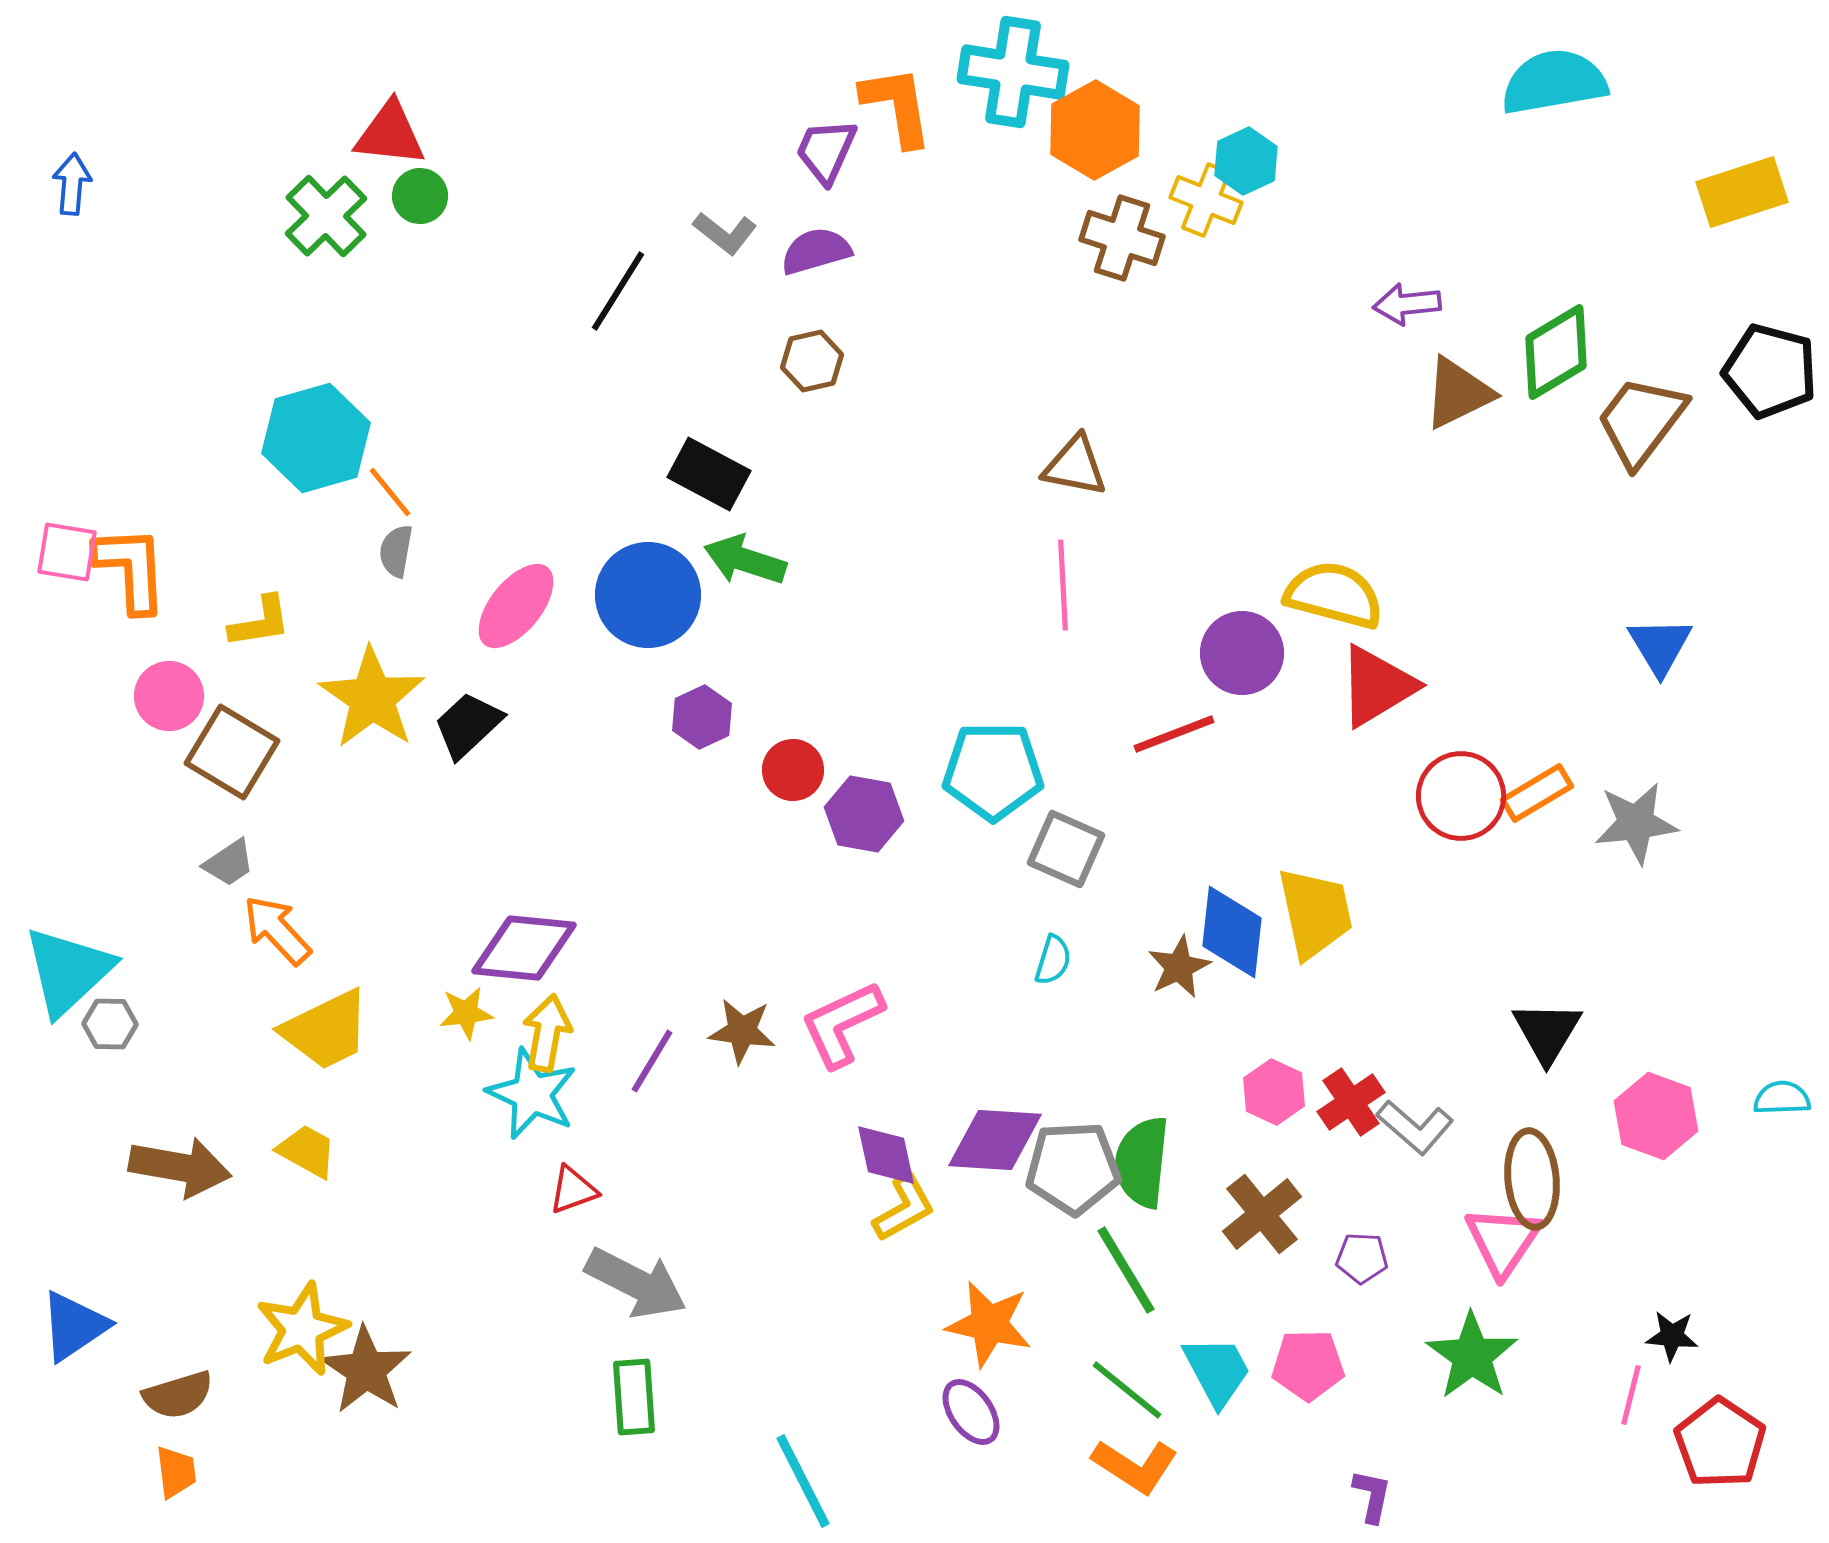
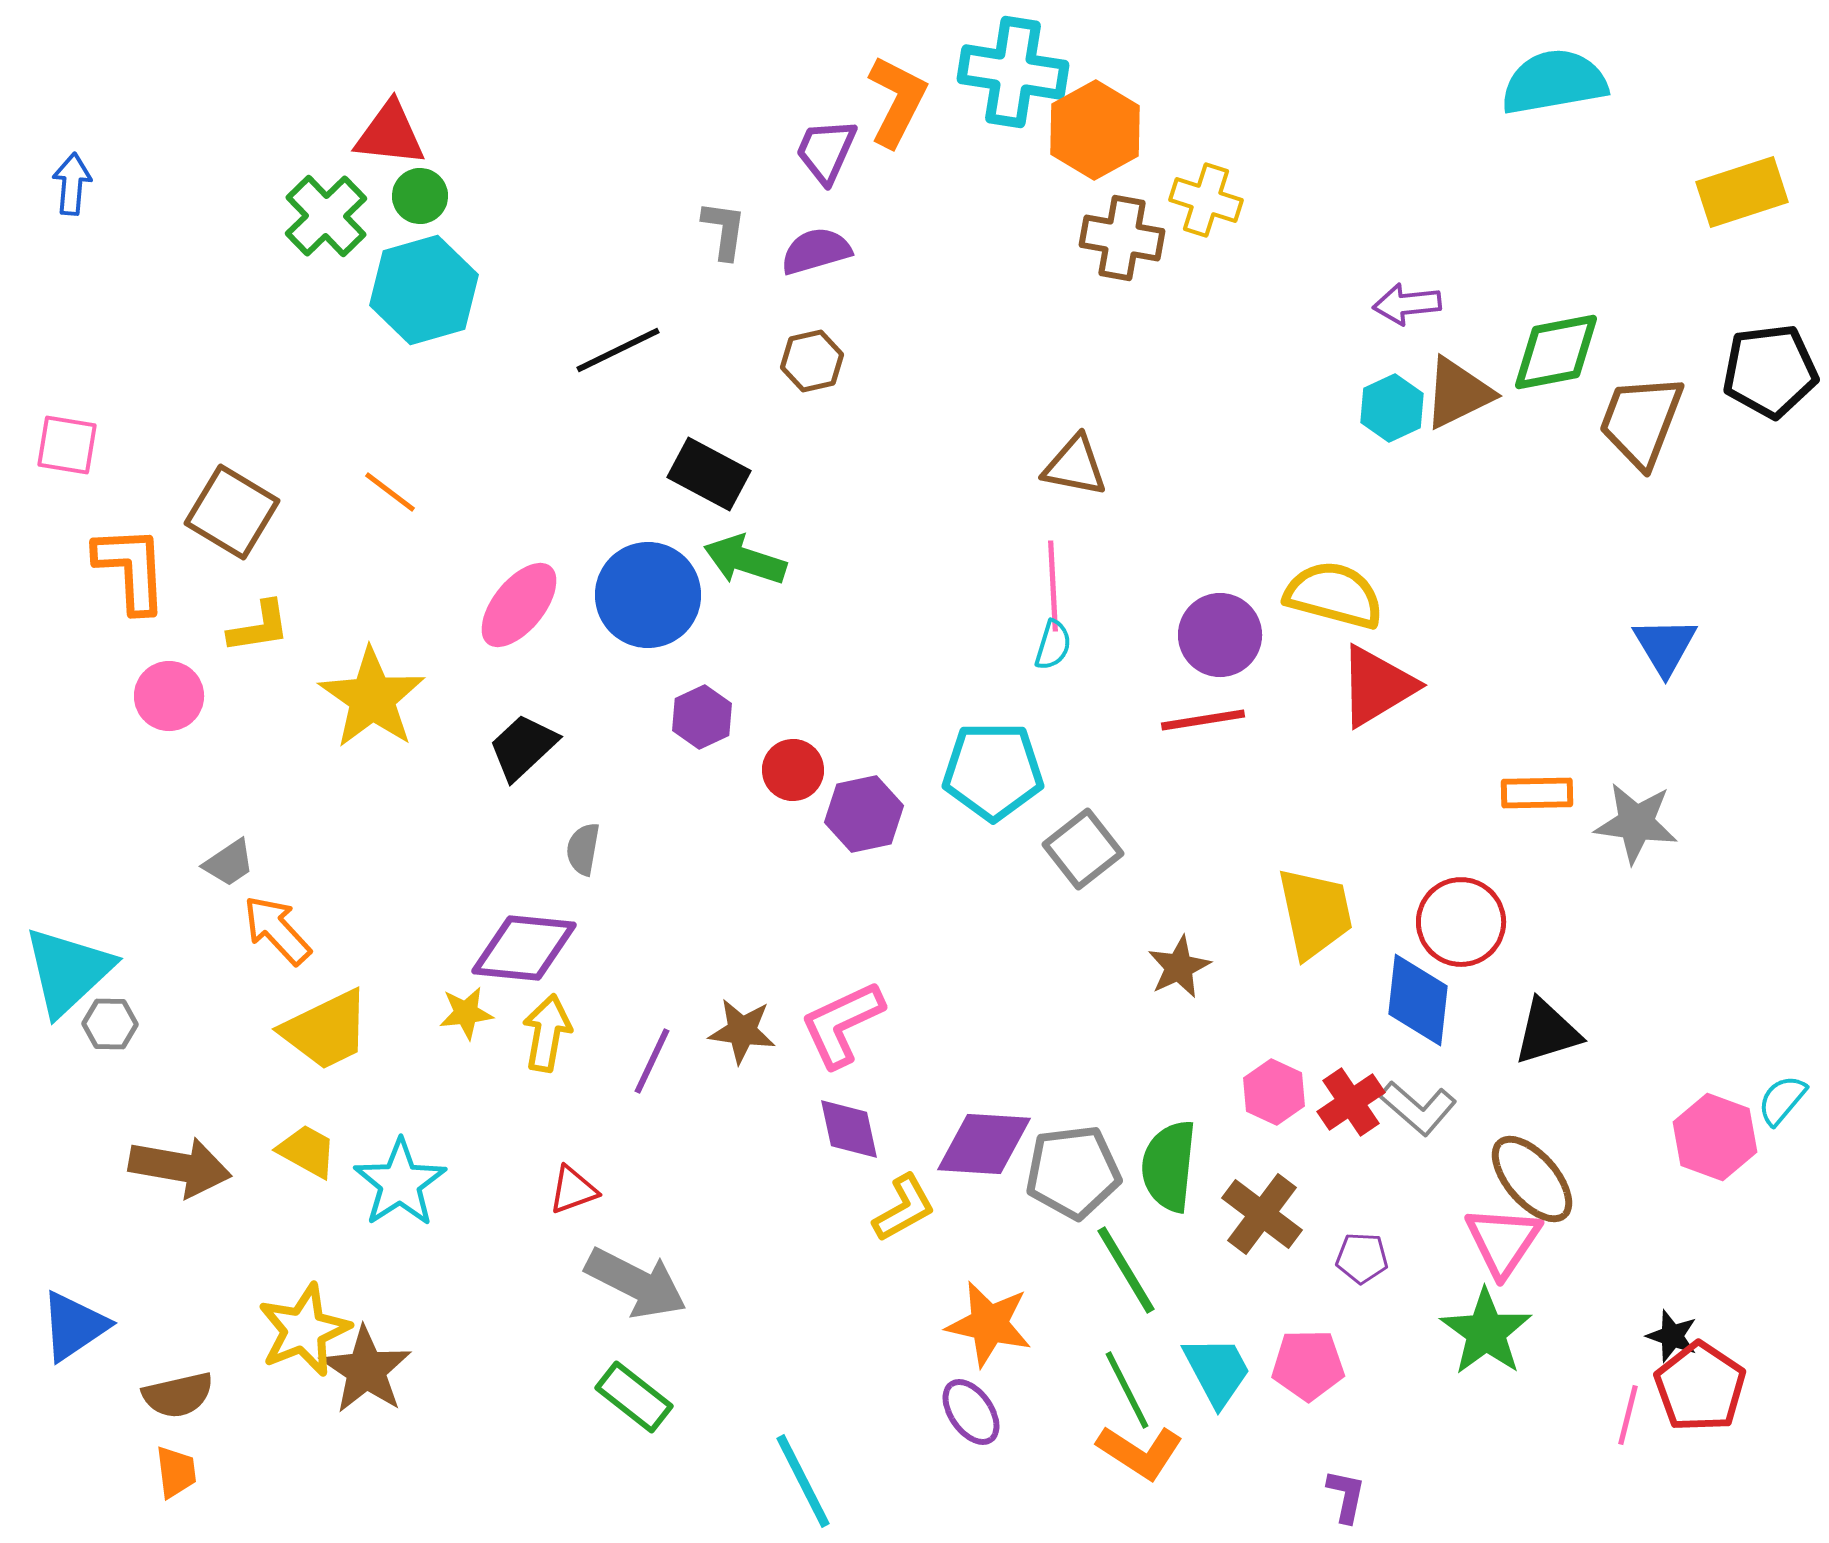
orange L-shape at (897, 106): moved 5 px up; rotated 36 degrees clockwise
cyan hexagon at (1246, 161): moved 146 px right, 247 px down
yellow cross at (1206, 200): rotated 4 degrees counterclockwise
gray L-shape at (725, 233): moved 1 px left, 3 px up; rotated 120 degrees counterclockwise
brown cross at (1122, 238): rotated 8 degrees counterclockwise
black line at (618, 291): moved 59 px down; rotated 32 degrees clockwise
green diamond at (1556, 352): rotated 20 degrees clockwise
black pentagon at (1770, 371): rotated 22 degrees counterclockwise
brown trapezoid at (1641, 421): rotated 16 degrees counterclockwise
cyan hexagon at (316, 438): moved 108 px right, 148 px up
orange line at (390, 492): rotated 14 degrees counterclockwise
gray semicircle at (396, 551): moved 187 px right, 298 px down
pink square at (67, 552): moved 107 px up
pink line at (1063, 585): moved 10 px left, 1 px down
pink ellipse at (516, 606): moved 3 px right, 1 px up
yellow L-shape at (260, 622): moved 1 px left, 5 px down
blue triangle at (1660, 646): moved 5 px right
purple circle at (1242, 653): moved 22 px left, 18 px up
black trapezoid at (468, 725): moved 55 px right, 22 px down
red line at (1174, 734): moved 29 px right, 14 px up; rotated 12 degrees clockwise
brown square at (232, 752): moved 240 px up
orange rectangle at (1537, 793): rotated 30 degrees clockwise
red circle at (1461, 796): moved 126 px down
purple hexagon at (864, 814): rotated 22 degrees counterclockwise
gray star at (1636, 823): rotated 14 degrees clockwise
gray square at (1066, 849): moved 17 px right; rotated 28 degrees clockwise
blue diamond at (1232, 932): moved 186 px right, 68 px down
cyan semicircle at (1053, 960): moved 315 px up
black triangle at (1547, 1032): rotated 42 degrees clockwise
purple line at (652, 1061): rotated 6 degrees counterclockwise
cyan star at (532, 1094): moved 132 px left, 89 px down; rotated 14 degrees clockwise
cyan semicircle at (1782, 1098): moved 2 px down; rotated 48 degrees counterclockwise
pink hexagon at (1656, 1116): moved 59 px right, 21 px down
gray L-shape at (1415, 1127): moved 3 px right, 19 px up
purple diamond at (995, 1140): moved 11 px left, 4 px down
purple diamond at (886, 1155): moved 37 px left, 26 px up
green semicircle at (1142, 1162): moved 27 px right, 4 px down
gray pentagon at (1073, 1168): moved 4 px down; rotated 4 degrees counterclockwise
brown ellipse at (1532, 1179): rotated 36 degrees counterclockwise
brown cross at (1262, 1214): rotated 14 degrees counterclockwise
yellow star at (302, 1329): moved 2 px right, 1 px down
black star at (1672, 1336): rotated 14 degrees clockwise
green star at (1472, 1356): moved 14 px right, 24 px up
green line at (1127, 1390): rotated 24 degrees clockwise
brown semicircle at (178, 1395): rotated 4 degrees clockwise
pink line at (1631, 1395): moved 3 px left, 20 px down
green rectangle at (634, 1397): rotated 48 degrees counterclockwise
red pentagon at (1720, 1443): moved 20 px left, 56 px up
orange L-shape at (1135, 1466): moved 5 px right, 14 px up
purple L-shape at (1372, 1496): moved 26 px left
